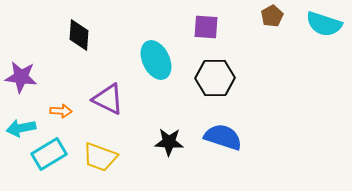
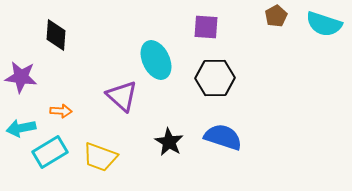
brown pentagon: moved 4 px right
black diamond: moved 23 px left
purple triangle: moved 14 px right, 3 px up; rotated 16 degrees clockwise
black star: rotated 28 degrees clockwise
cyan rectangle: moved 1 px right, 2 px up
